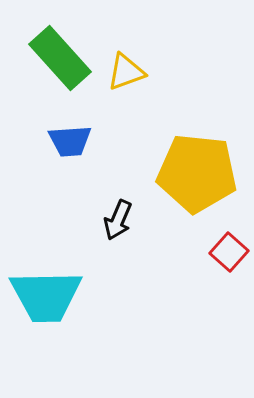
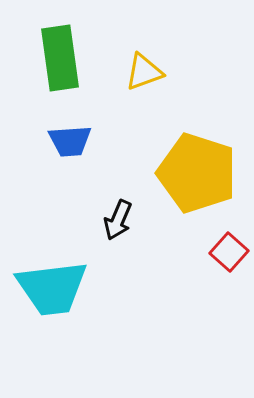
green rectangle: rotated 34 degrees clockwise
yellow triangle: moved 18 px right
yellow pentagon: rotated 12 degrees clockwise
cyan trapezoid: moved 6 px right, 8 px up; rotated 6 degrees counterclockwise
